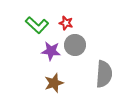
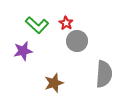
red star: rotated 16 degrees clockwise
gray circle: moved 2 px right, 4 px up
purple star: moved 28 px left; rotated 18 degrees counterclockwise
